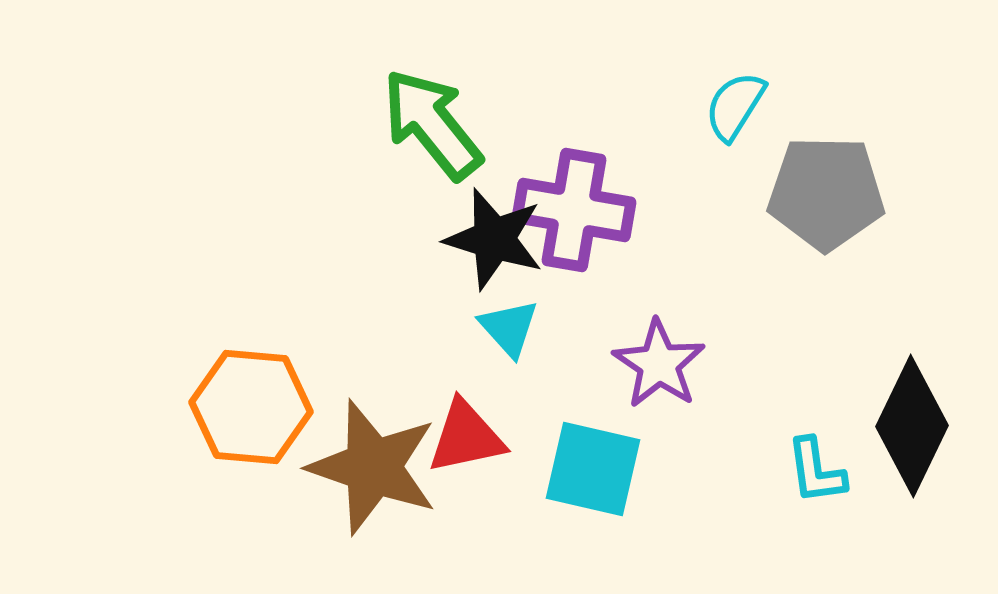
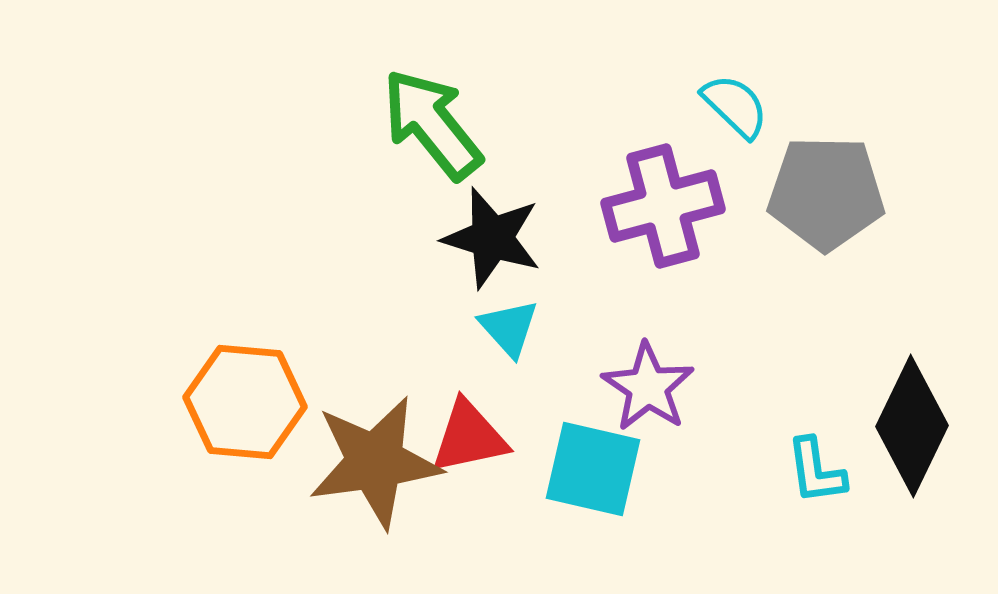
cyan semicircle: rotated 102 degrees clockwise
purple cross: moved 89 px right, 4 px up; rotated 25 degrees counterclockwise
black star: moved 2 px left, 1 px up
purple star: moved 11 px left, 23 px down
orange hexagon: moved 6 px left, 5 px up
red triangle: moved 3 px right
brown star: moved 2 px right, 5 px up; rotated 27 degrees counterclockwise
